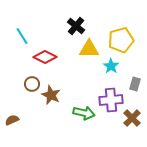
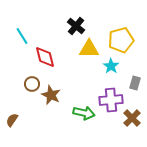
red diamond: rotated 50 degrees clockwise
gray rectangle: moved 1 px up
brown semicircle: rotated 32 degrees counterclockwise
